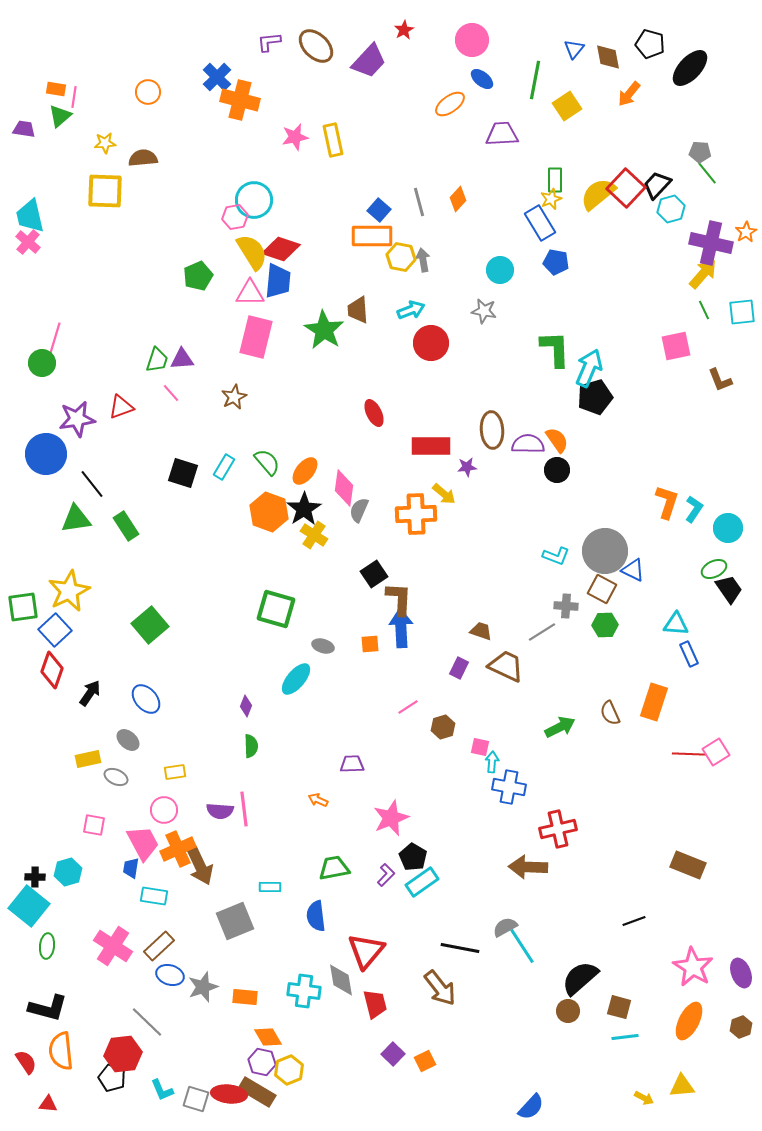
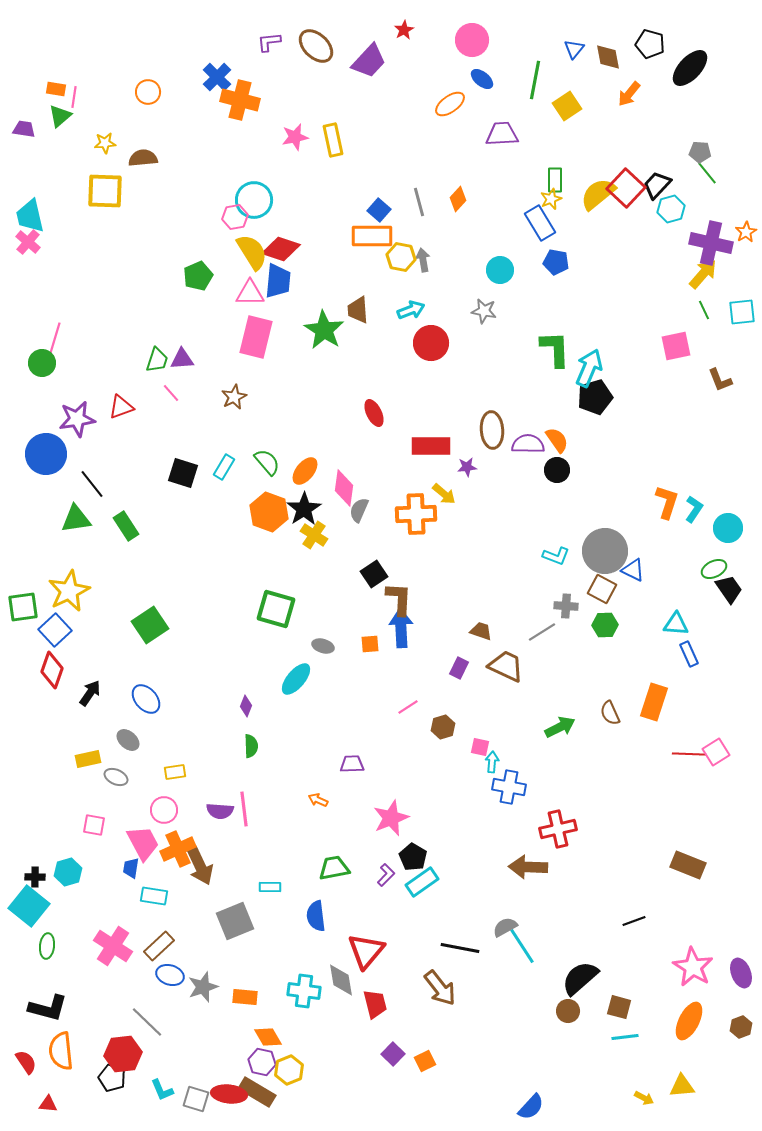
green square at (150, 625): rotated 6 degrees clockwise
